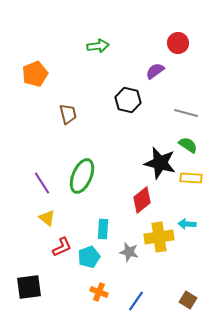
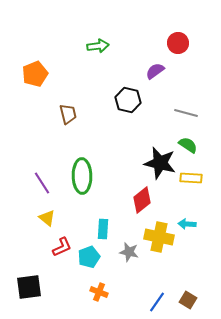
green ellipse: rotated 24 degrees counterclockwise
yellow cross: rotated 20 degrees clockwise
blue line: moved 21 px right, 1 px down
